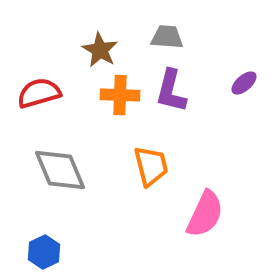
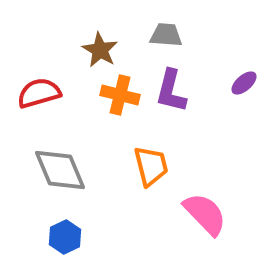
gray trapezoid: moved 1 px left, 2 px up
orange cross: rotated 12 degrees clockwise
pink semicircle: rotated 69 degrees counterclockwise
blue hexagon: moved 21 px right, 15 px up
